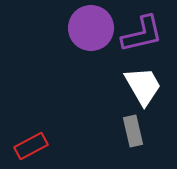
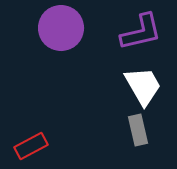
purple circle: moved 30 px left
purple L-shape: moved 1 px left, 2 px up
gray rectangle: moved 5 px right, 1 px up
